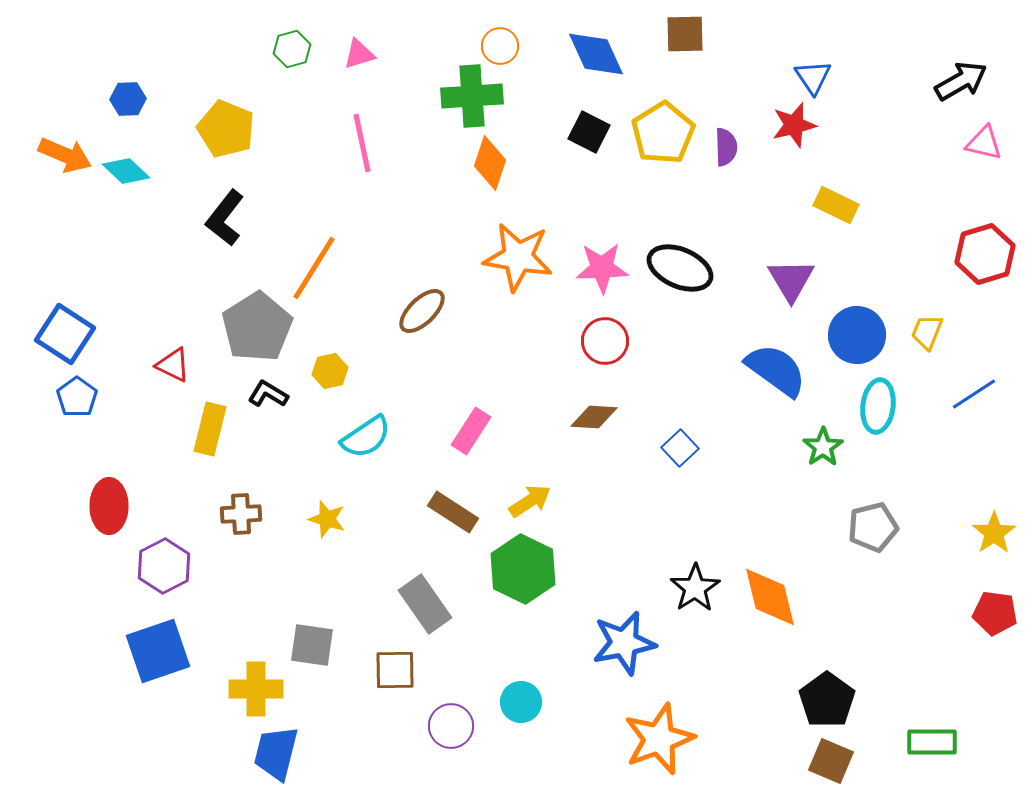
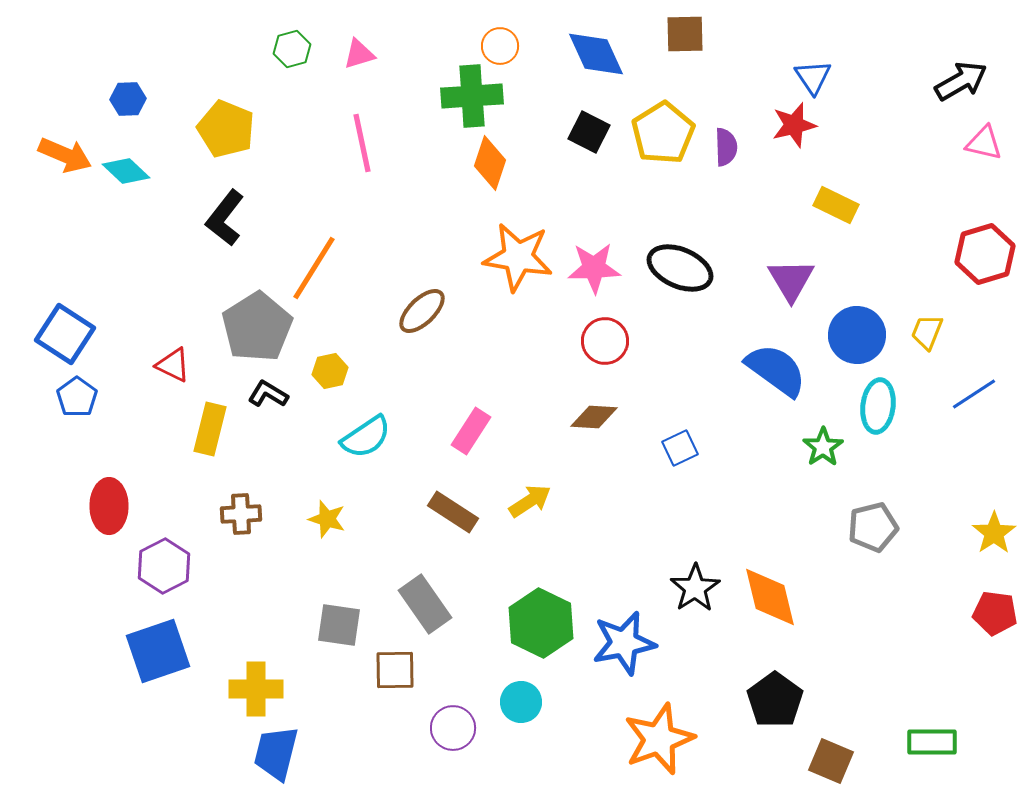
pink star at (602, 268): moved 8 px left
blue square at (680, 448): rotated 18 degrees clockwise
green hexagon at (523, 569): moved 18 px right, 54 px down
gray square at (312, 645): moved 27 px right, 20 px up
black pentagon at (827, 700): moved 52 px left
purple circle at (451, 726): moved 2 px right, 2 px down
